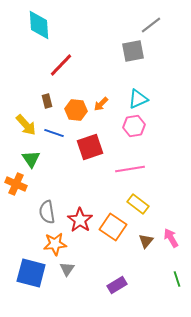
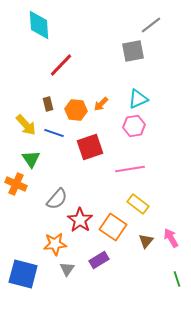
brown rectangle: moved 1 px right, 3 px down
gray semicircle: moved 10 px right, 13 px up; rotated 130 degrees counterclockwise
blue square: moved 8 px left, 1 px down
purple rectangle: moved 18 px left, 25 px up
